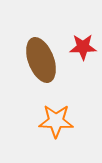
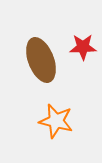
orange star: rotated 12 degrees clockwise
